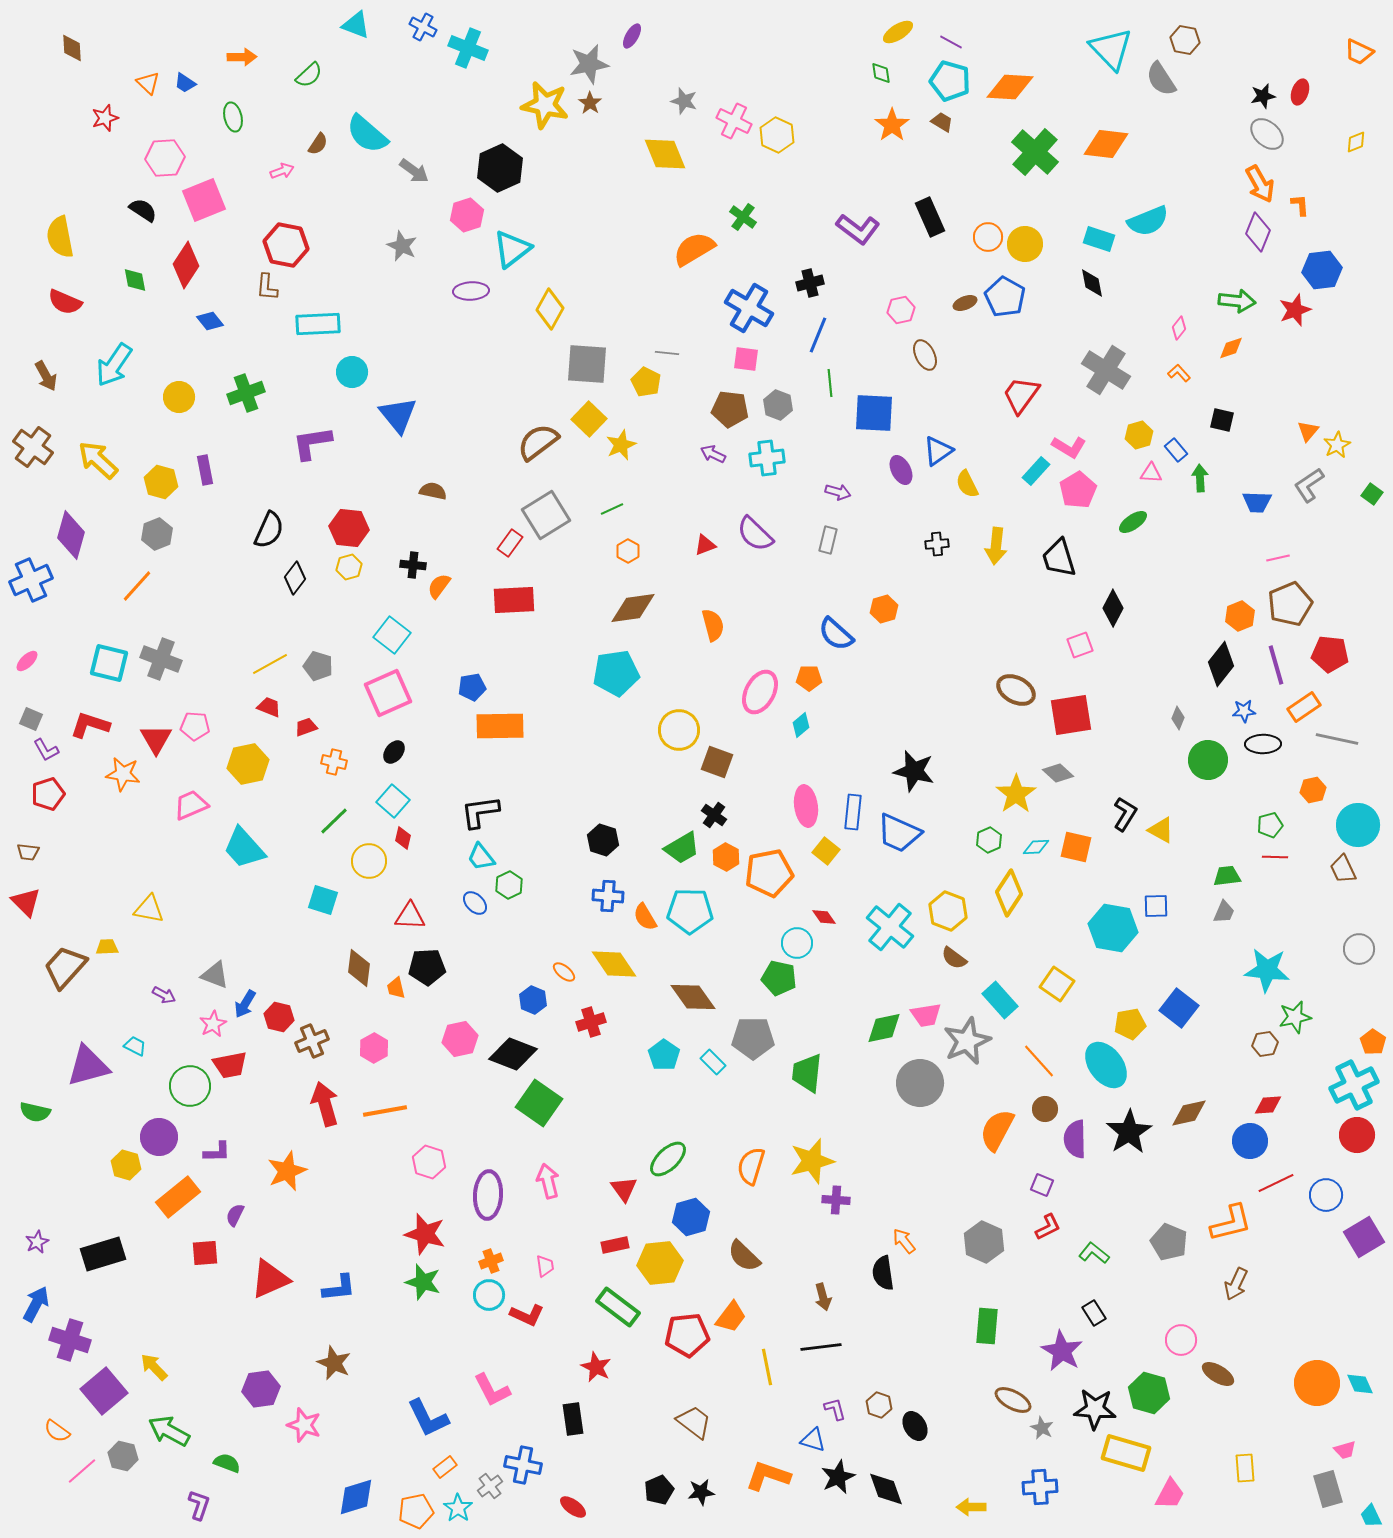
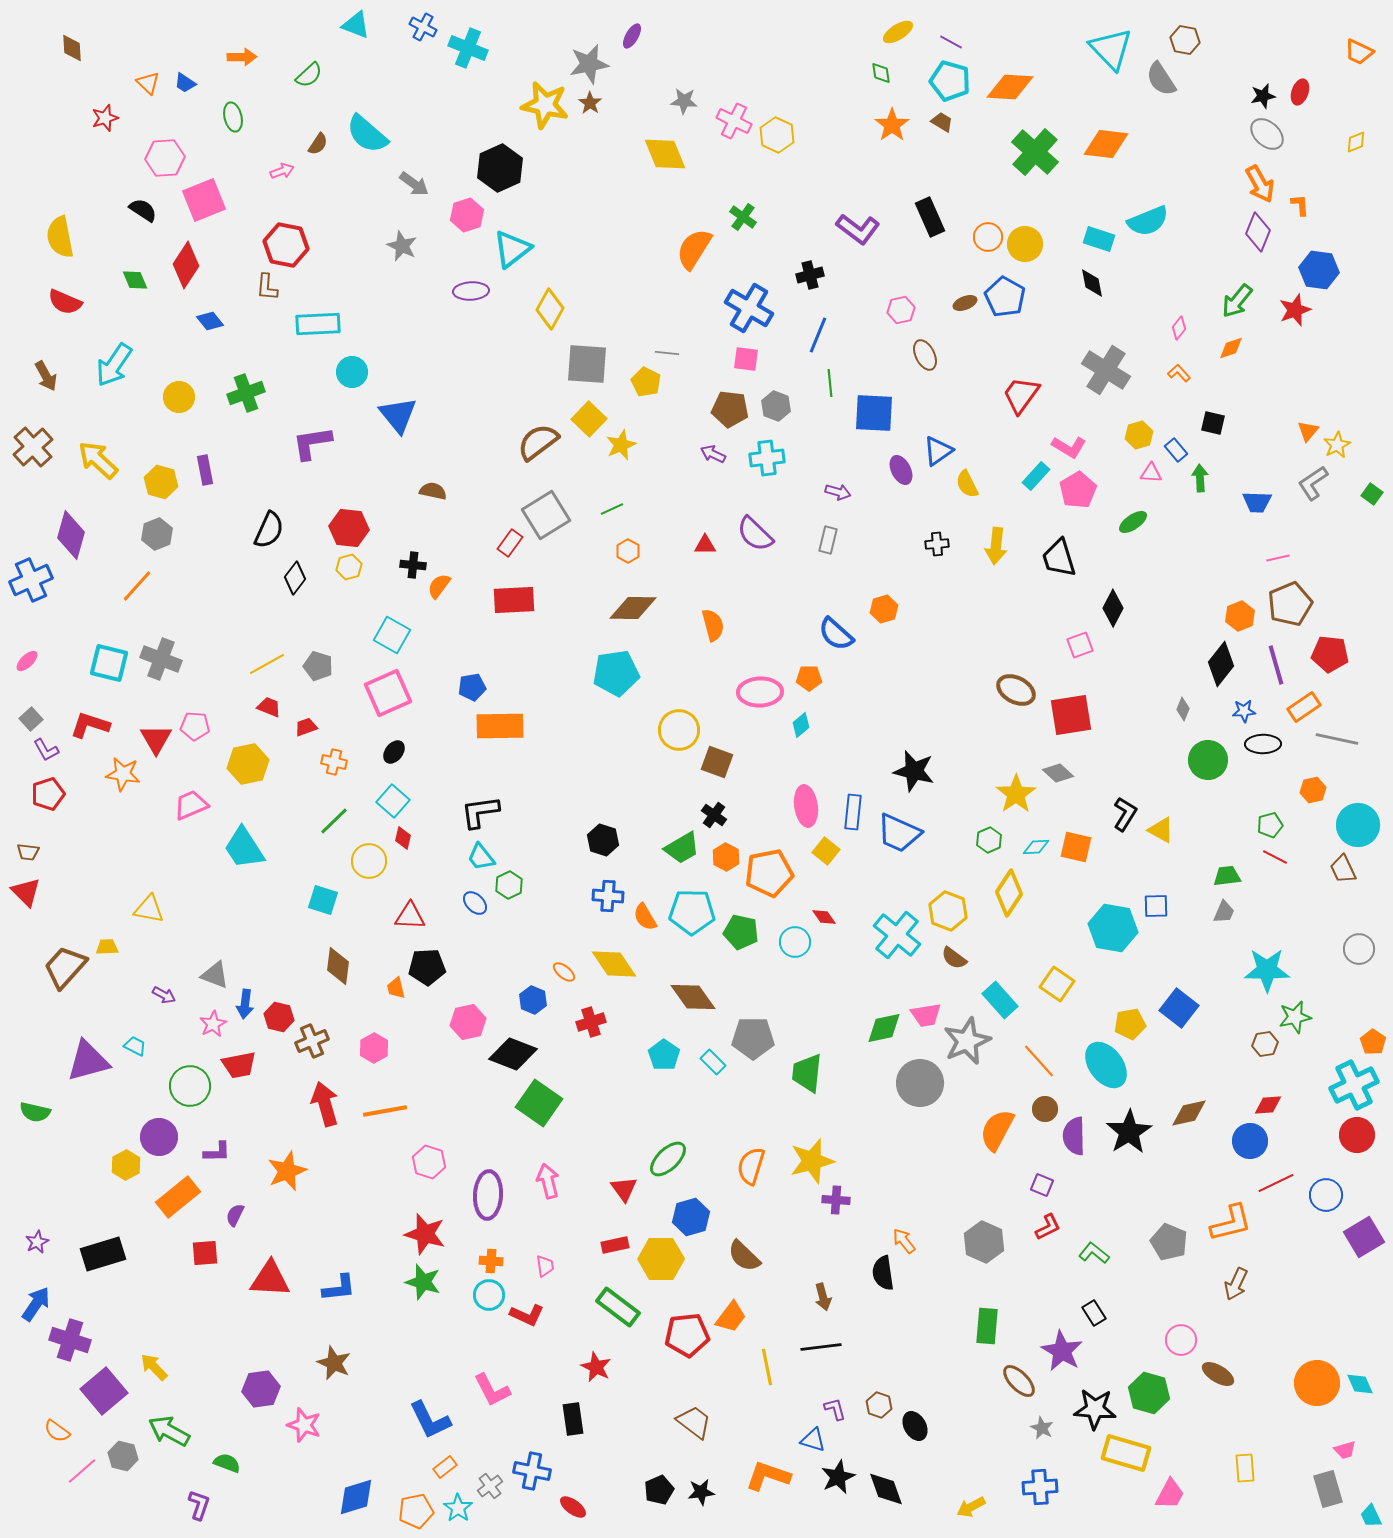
gray star at (684, 101): rotated 12 degrees counterclockwise
gray arrow at (414, 171): moved 13 px down
orange semicircle at (694, 249): rotated 27 degrees counterclockwise
blue hexagon at (1322, 270): moved 3 px left; rotated 15 degrees clockwise
green diamond at (135, 280): rotated 12 degrees counterclockwise
black cross at (810, 283): moved 8 px up
green arrow at (1237, 301): rotated 123 degrees clockwise
gray hexagon at (778, 405): moved 2 px left, 1 px down
black square at (1222, 420): moved 9 px left, 3 px down
brown cross at (33, 447): rotated 12 degrees clockwise
cyan rectangle at (1036, 471): moved 5 px down
gray L-shape at (1309, 485): moved 4 px right, 2 px up
red triangle at (705, 545): rotated 20 degrees clockwise
brown diamond at (633, 608): rotated 9 degrees clockwise
cyan square at (392, 635): rotated 9 degrees counterclockwise
yellow line at (270, 664): moved 3 px left
pink ellipse at (760, 692): rotated 60 degrees clockwise
gray diamond at (1178, 718): moved 5 px right, 9 px up
gray square at (31, 719): rotated 25 degrees clockwise
cyan trapezoid at (244, 848): rotated 9 degrees clockwise
red line at (1275, 857): rotated 25 degrees clockwise
red triangle at (26, 902): moved 10 px up
cyan pentagon at (690, 911): moved 2 px right, 1 px down
cyan cross at (890, 927): moved 7 px right, 8 px down
cyan circle at (797, 943): moved 2 px left, 1 px up
brown diamond at (359, 968): moved 21 px left, 2 px up
cyan star at (1267, 970): rotated 6 degrees counterclockwise
green pentagon at (779, 978): moved 38 px left, 46 px up
blue arrow at (245, 1004): rotated 24 degrees counterclockwise
pink hexagon at (460, 1039): moved 8 px right, 17 px up
red trapezoid at (230, 1065): moved 9 px right
purple triangle at (88, 1066): moved 5 px up
purple semicircle at (1075, 1139): moved 1 px left, 3 px up
yellow hexagon at (126, 1165): rotated 16 degrees clockwise
orange cross at (491, 1261): rotated 25 degrees clockwise
yellow hexagon at (660, 1263): moved 1 px right, 4 px up; rotated 6 degrees clockwise
red triangle at (270, 1279): rotated 27 degrees clockwise
blue arrow at (36, 1304): rotated 6 degrees clockwise
brown ellipse at (1013, 1400): moved 6 px right, 19 px up; rotated 18 degrees clockwise
blue L-shape at (428, 1418): moved 2 px right, 2 px down
blue cross at (523, 1465): moved 9 px right, 6 px down
yellow arrow at (971, 1507): rotated 28 degrees counterclockwise
